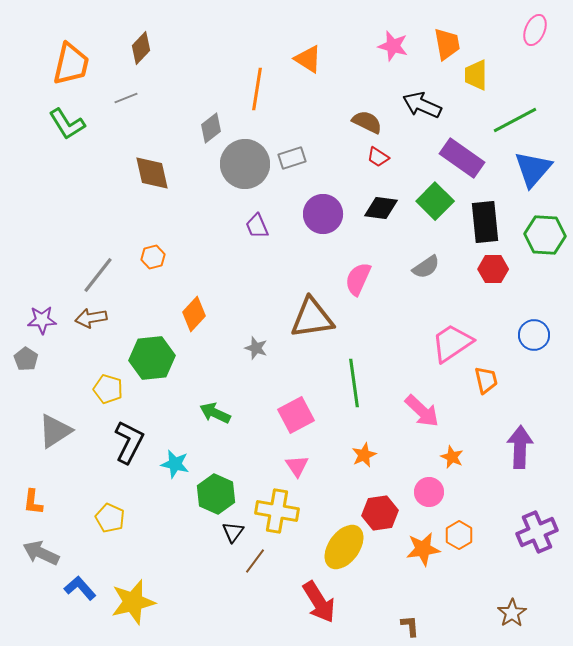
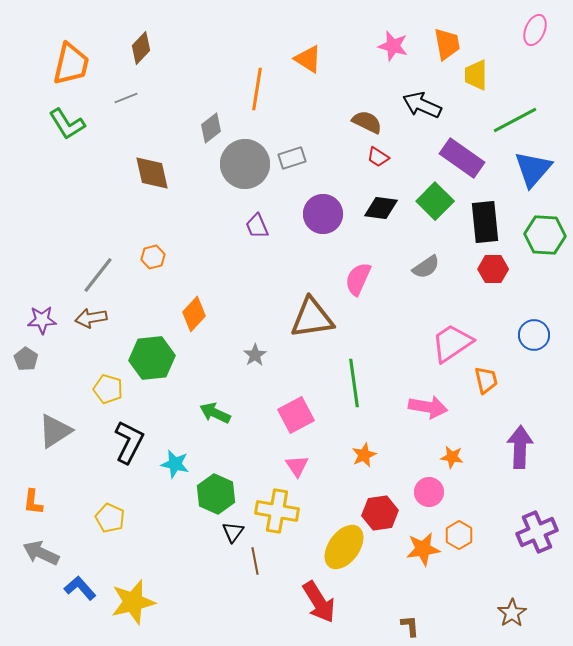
gray star at (256, 348): moved 1 px left, 7 px down; rotated 20 degrees clockwise
pink arrow at (422, 411): moved 6 px right, 4 px up; rotated 33 degrees counterclockwise
orange star at (452, 457): rotated 15 degrees counterclockwise
brown line at (255, 561): rotated 48 degrees counterclockwise
